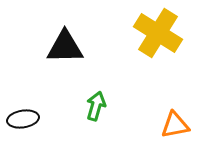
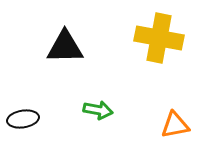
yellow cross: moved 1 px right, 5 px down; rotated 21 degrees counterclockwise
green arrow: moved 2 px right, 4 px down; rotated 84 degrees clockwise
